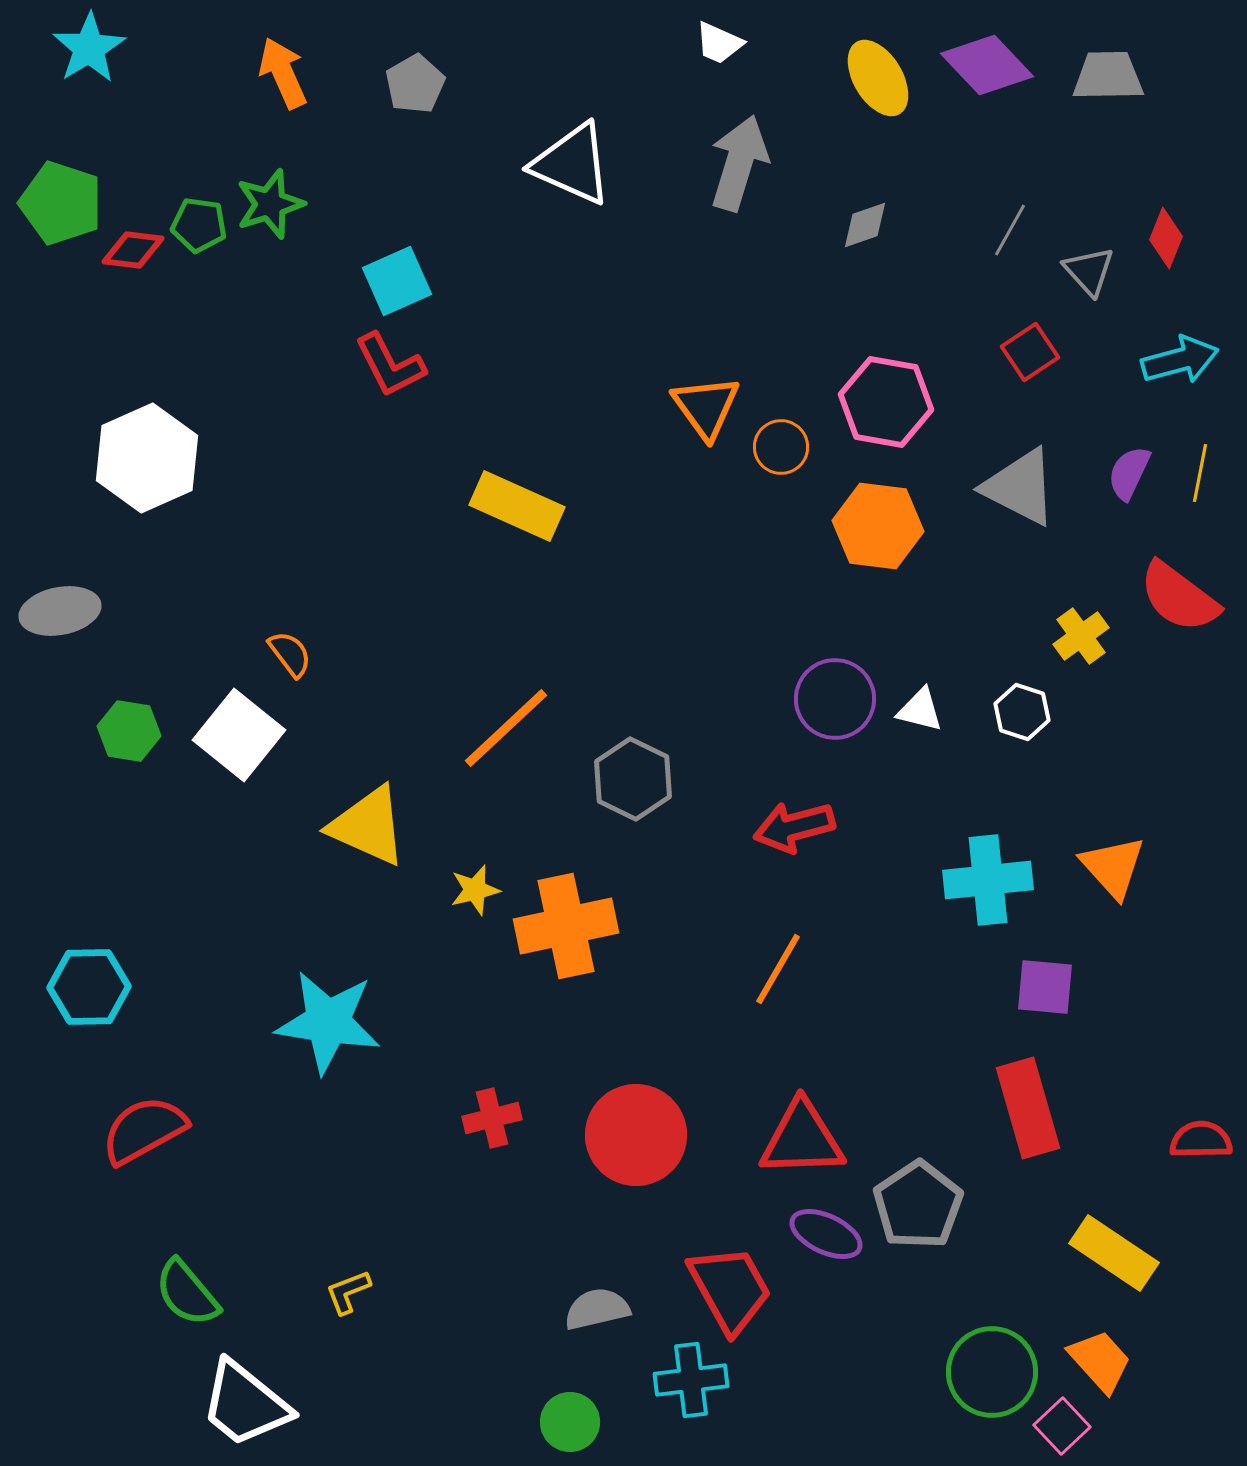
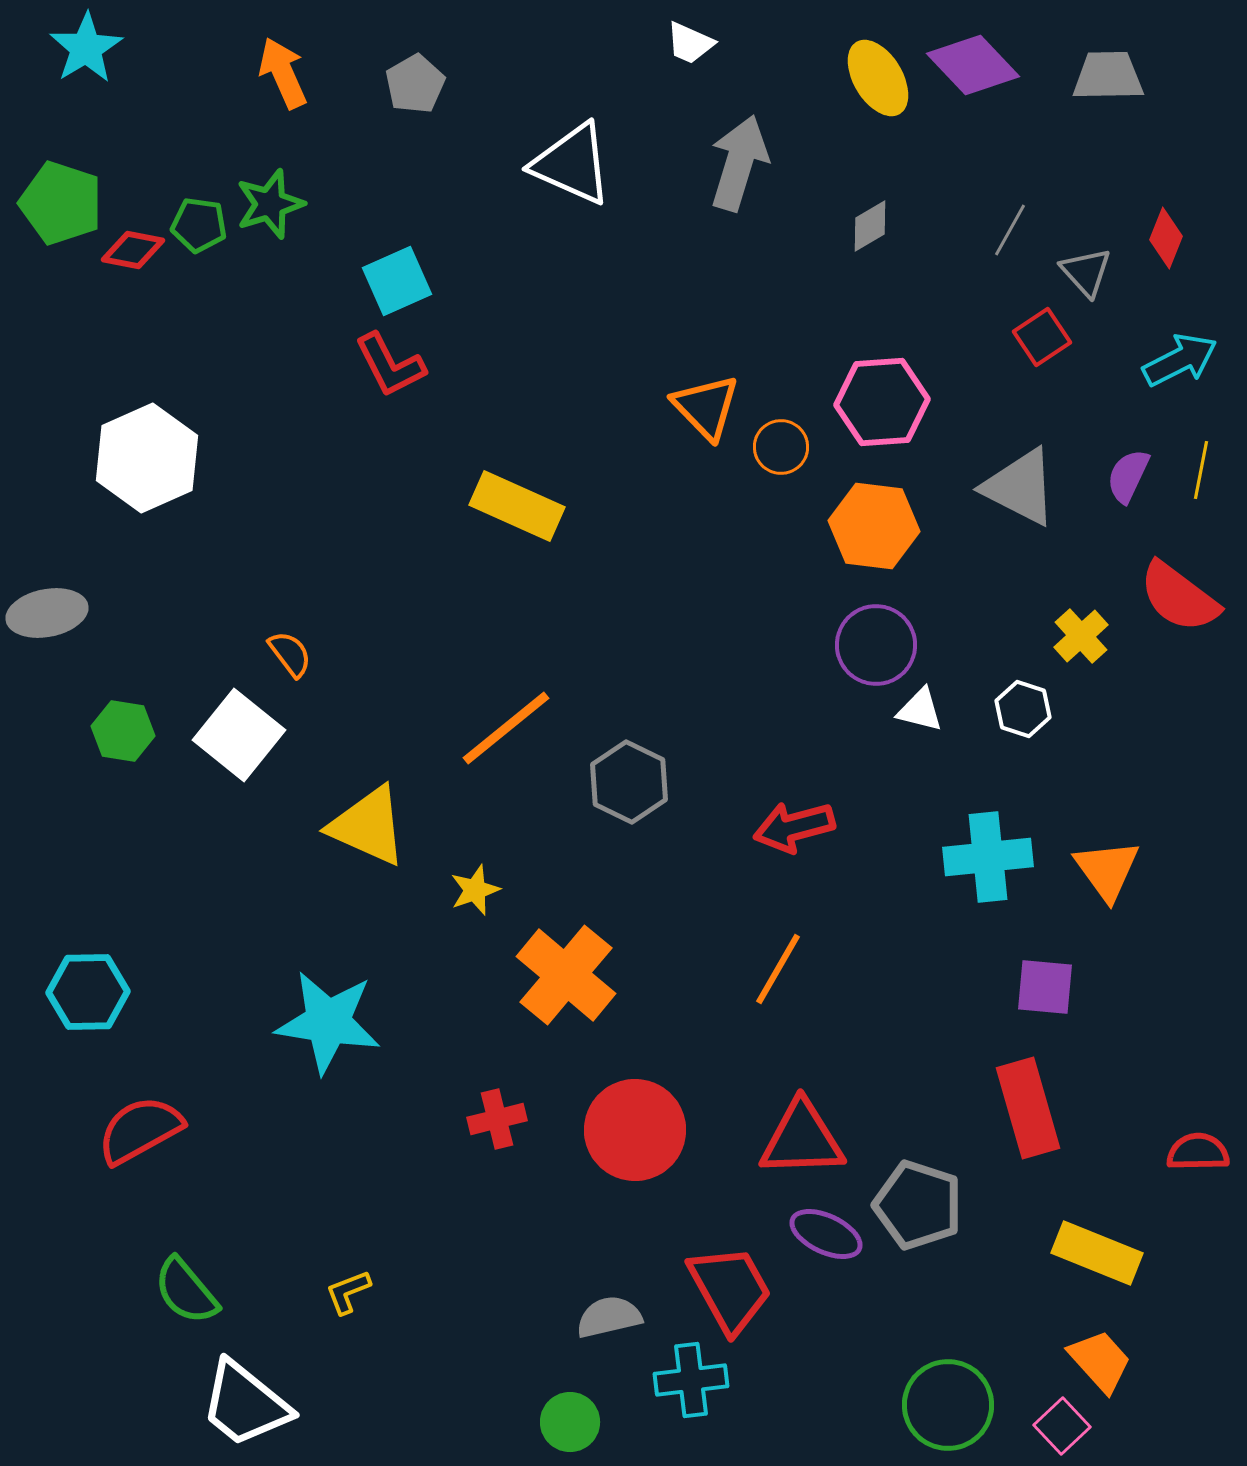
white trapezoid at (719, 43): moved 29 px left
cyan star at (89, 48): moved 3 px left
purple diamond at (987, 65): moved 14 px left
gray diamond at (865, 225): moved 5 px right, 1 px down; rotated 12 degrees counterclockwise
red diamond at (133, 250): rotated 4 degrees clockwise
gray triangle at (1089, 271): moved 3 px left, 1 px down
red square at (1030, 352): moved 12 px right, 15 px up
cyan arrow at (1180, 360): rotated 12 degrees counterclockwise
pink hexagon at (886, 402): moved 4 px left; rotated 14 degrees counterclockwise
orange triangle at (706, 407): rotated 8 degrees counterclockwise
purple semicircle at (1129, 473): moved 1 px left, 3 px down
yellow line at (1200, 473): moved 1 px right, 3 px up
orange hexagon at (878, 526): moved 4 px left
gray ellipse at (60, 611): moved 13 px left, 2 px down
yellow cross at (1081, 636): rotated 6 degrees counterclockwise
purple circle at (835, 699): moved 41 px right, 54 px up
white hexagon at (1022, 712): moved 1 px right, 3 px up
orange line at (506, 728): rotated 4 degrees clockwise
green hexagon at (129, 731): moved 6 px left
gray hexagon at (633, 779): moved 4 px left, 3 px down
orange triangle at (1113, 867): moved 6 px left, 3 px down; rotated 6 degrees clockwise
cyan cross at (988, 880): moved 23 px up
yellow star at (475, 890): rotated 6 degrees counterclockwise
orange cross at (566, 926): moved 49 px down; rotated 38 degrees counterclockwise
cyan hexagon at (89, 987): moved 1 px left, 5 px down
red cross at (492, 1118): moved 5 px right, 1 px down
red semicircle at (144, 1130): moved 4 px left
red circle at (636, 1135): moved 1 px left, 5 px up
red semicircle at (1201, 1140): moved 3 px left, 12 px down
gray pentagon at (918, 1205): rotated 20 degrees counterclockwise
yellow rectangle at (1114, 1253): moved 17 px left; rotated 12 degrees counterclockwise
green semicircle at (187, 1293): moved 1 px left, 2 px up
gray semicircle at (597, 1309): moved 12 px right, 8 px down
green circle at (992, 1372): moved 44 px left, 33 px down
